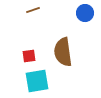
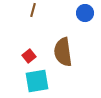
brown line: rotated 56 degrees counterclockwise
red square: rotated 32 degrees counterclockwise
